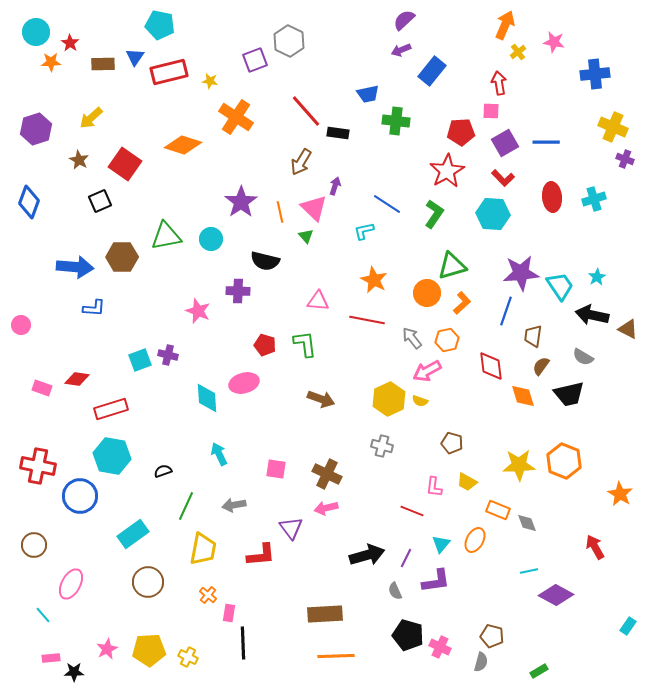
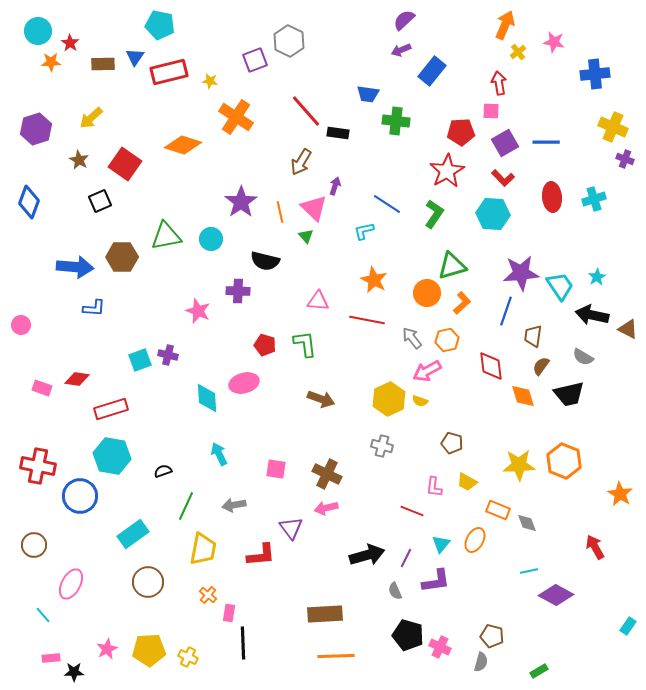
cyan circle at (36, 32): moved 2 px right, 1 px up
blue trapezoid at (368, 94): rotated 20 degrees clockwise
